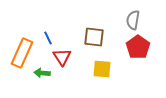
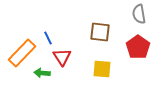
gray semicircle: moved 6 px right, 6 px up; rotated 18 degrees counterclockwise
brown square: moved 6 px right, 5 px up
orange rectangle: rotated 20 degrees clockwise
